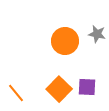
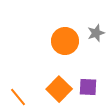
gray star: moved 1 px left, 1 px up; rotated 30 degrees counterclockwise
purple square: moved 1 px right
orange line: moved 2 px right, 4 px down
